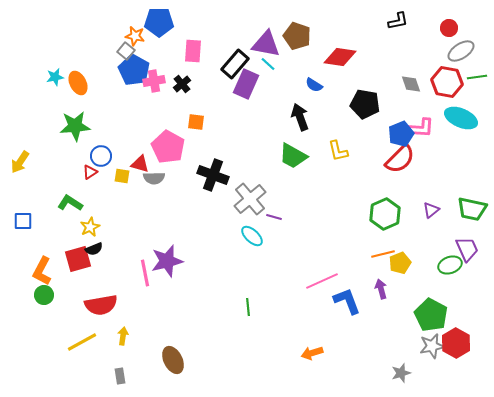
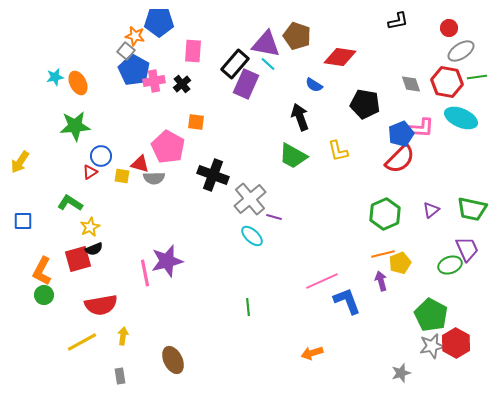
purple arrow at (381, 289): moved 8 px up
